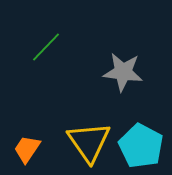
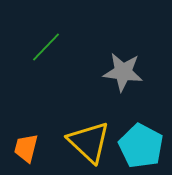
yellow triangle: rotated 12 degrees counterclockwise
orange trapezoid: moved 1 px left, 1 px up; rotated 20 degrees counterclockwise
